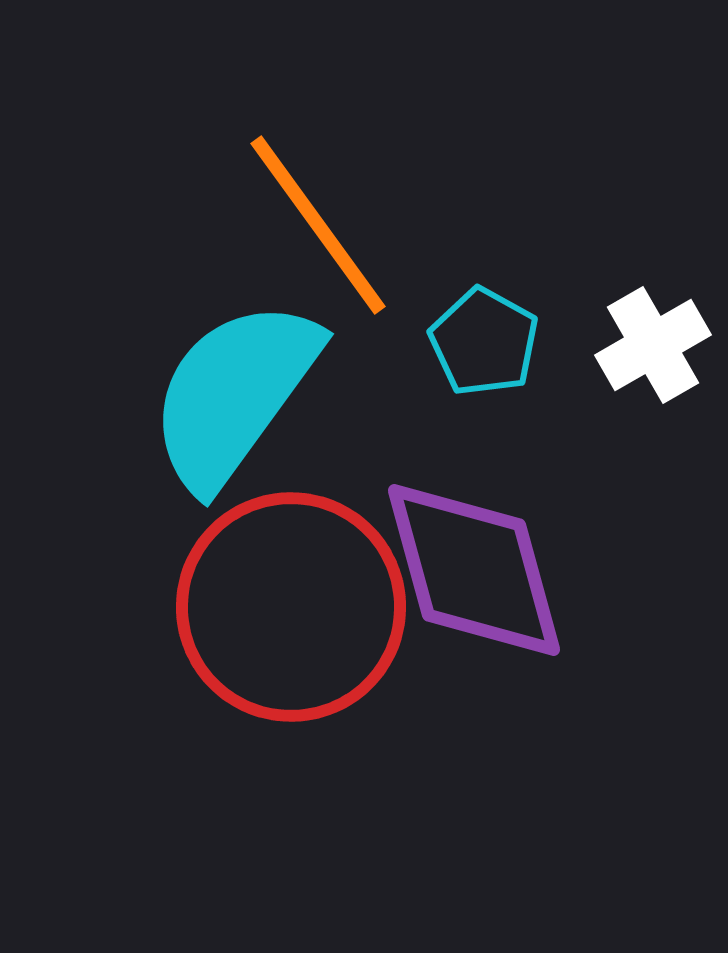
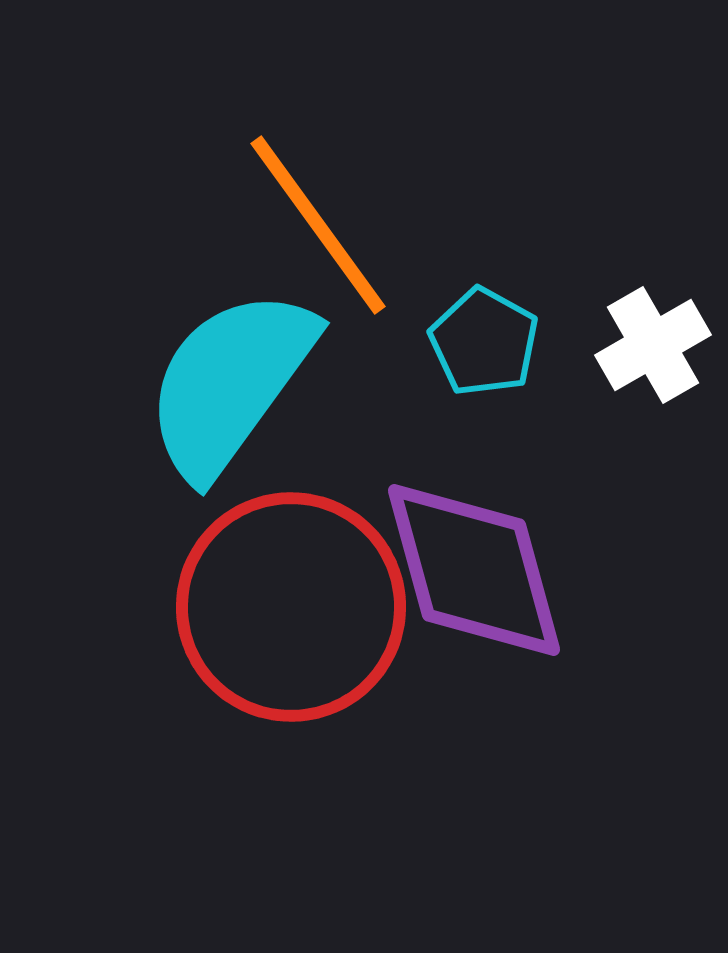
cyan semicircle: moved 4 px left, 11 px up
